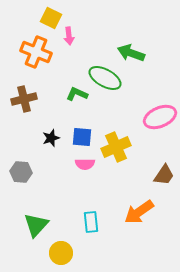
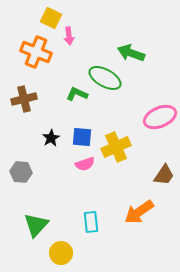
black star: rotated 12 degrees counterclockwise
pink semicircle: rotated 18 degrees counterclockwise
